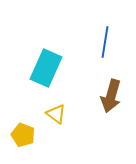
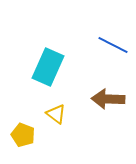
blue line: moved 8 px right, 3 px down; rotated 72 degrees counterclockwise
cyan rectangle: moved 2 px right, 1 px up
brown arrow: moved 3 px left, 3 px down; rotated 76 degrees clockwise
